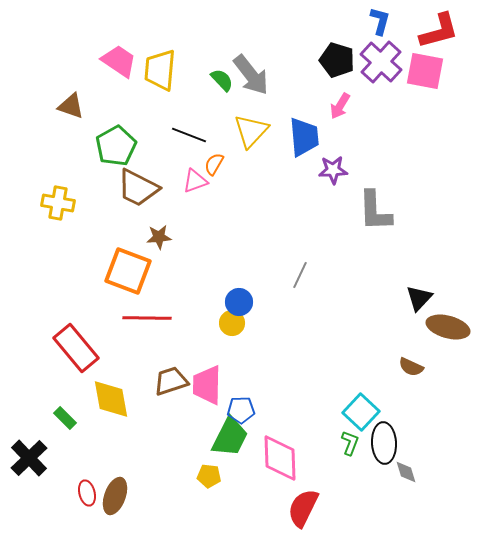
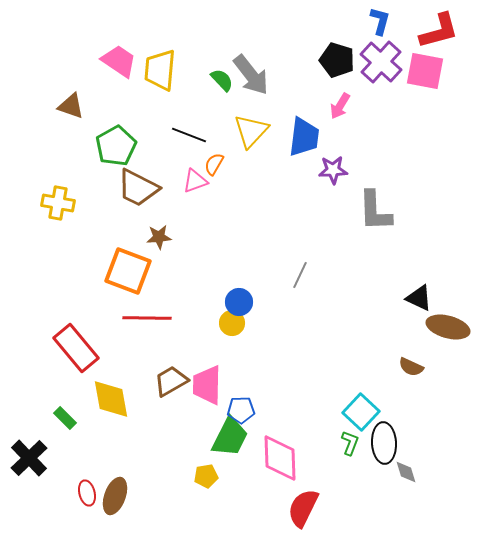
blue trapezoid at (304, 137): rotated 12 degrees clockwise
black triangle at (419, 298): rotated 48 degrees counterclockwise
brown trapezoid at (171, 381): rotated 12 degrees counterclockwise
yellow pentagon at (209, 476): moved 3 px left; rotated 15 degrees counterclockwise
